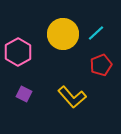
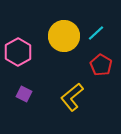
yellow circle: moved 1 px right, 2 px down
red pentagon: rotated 20 degrees counterclockwise
yellow L-shape: rotated 92 degrees clockwise
